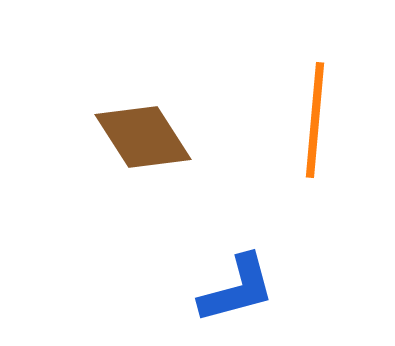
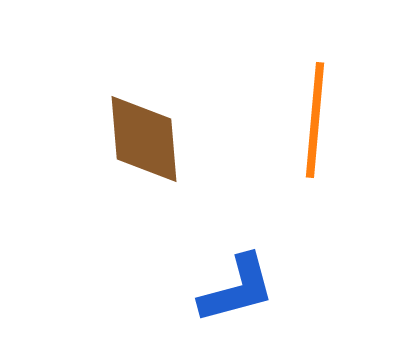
brown diamond: moved 1 px right, 2 px down; rotated 28 degrees clockwise
